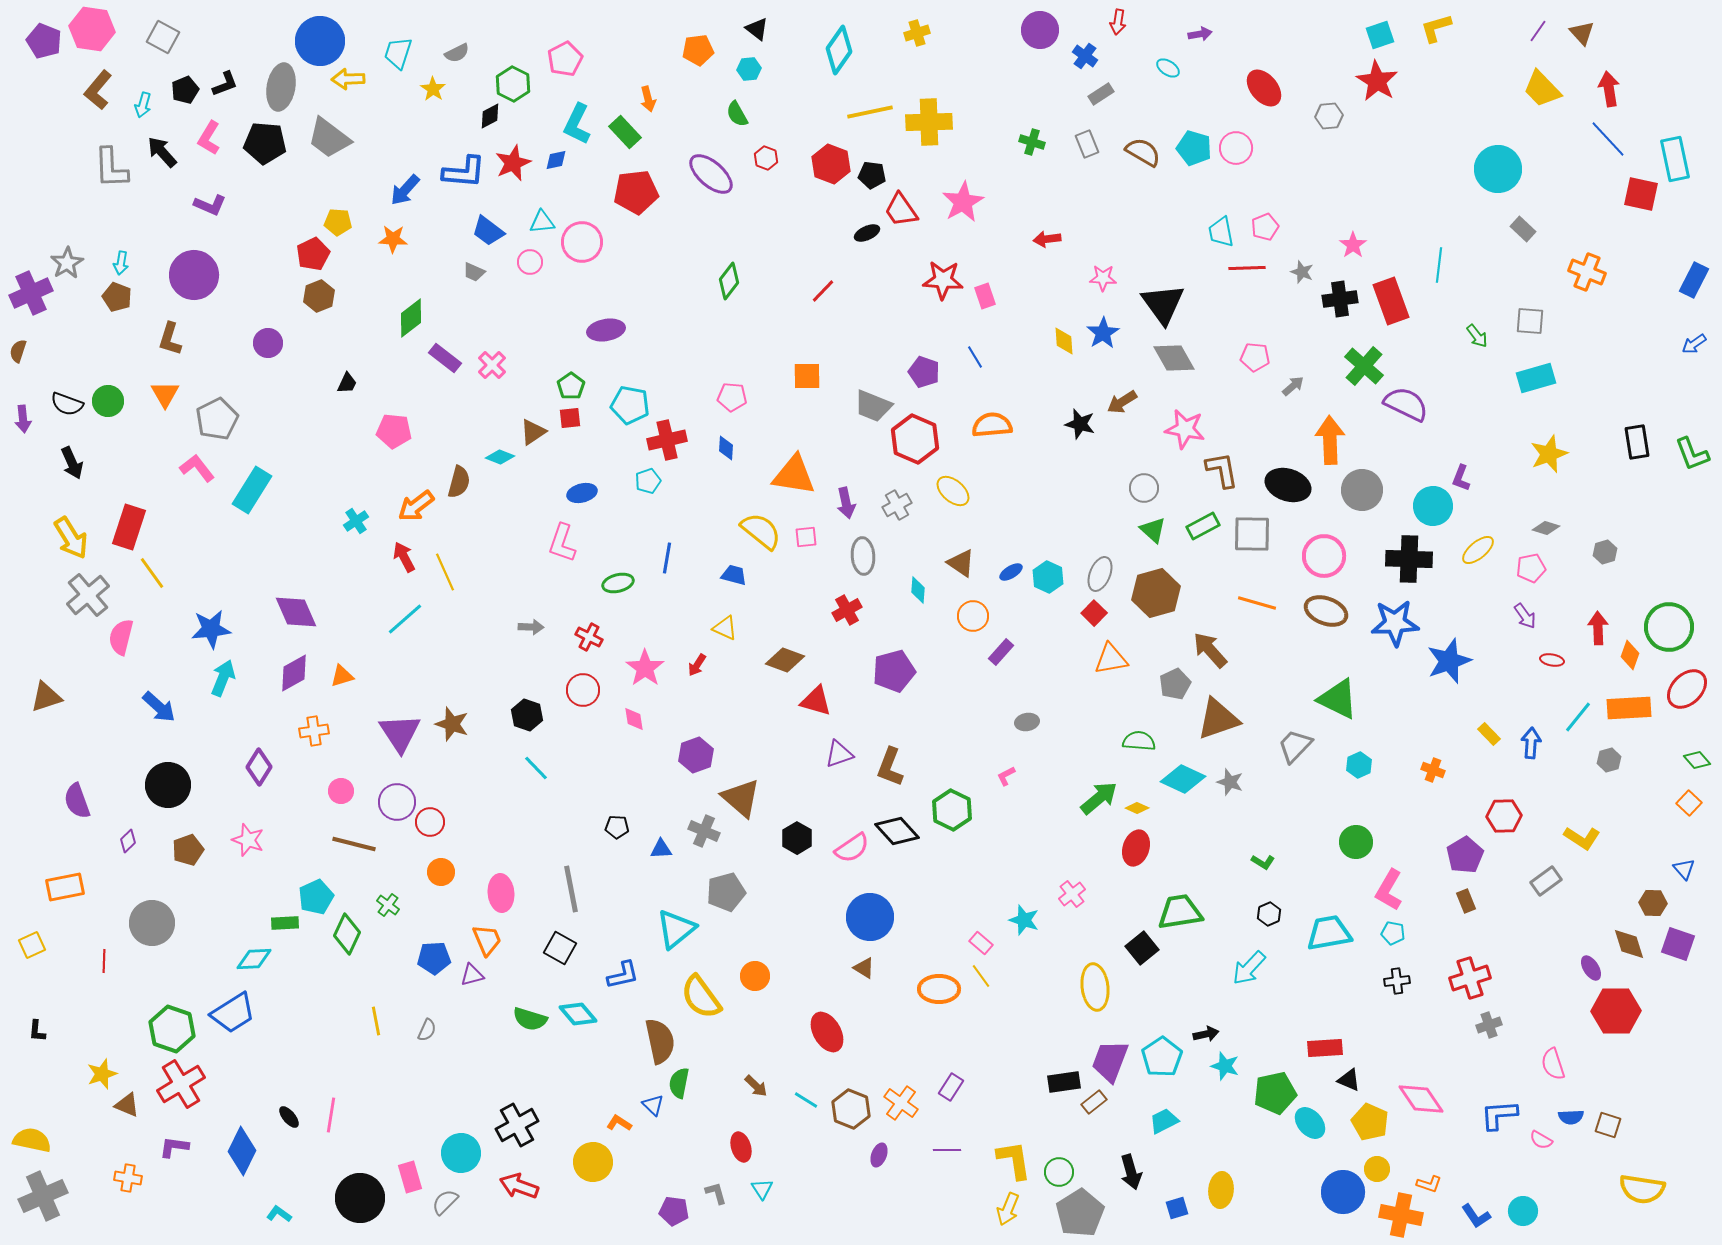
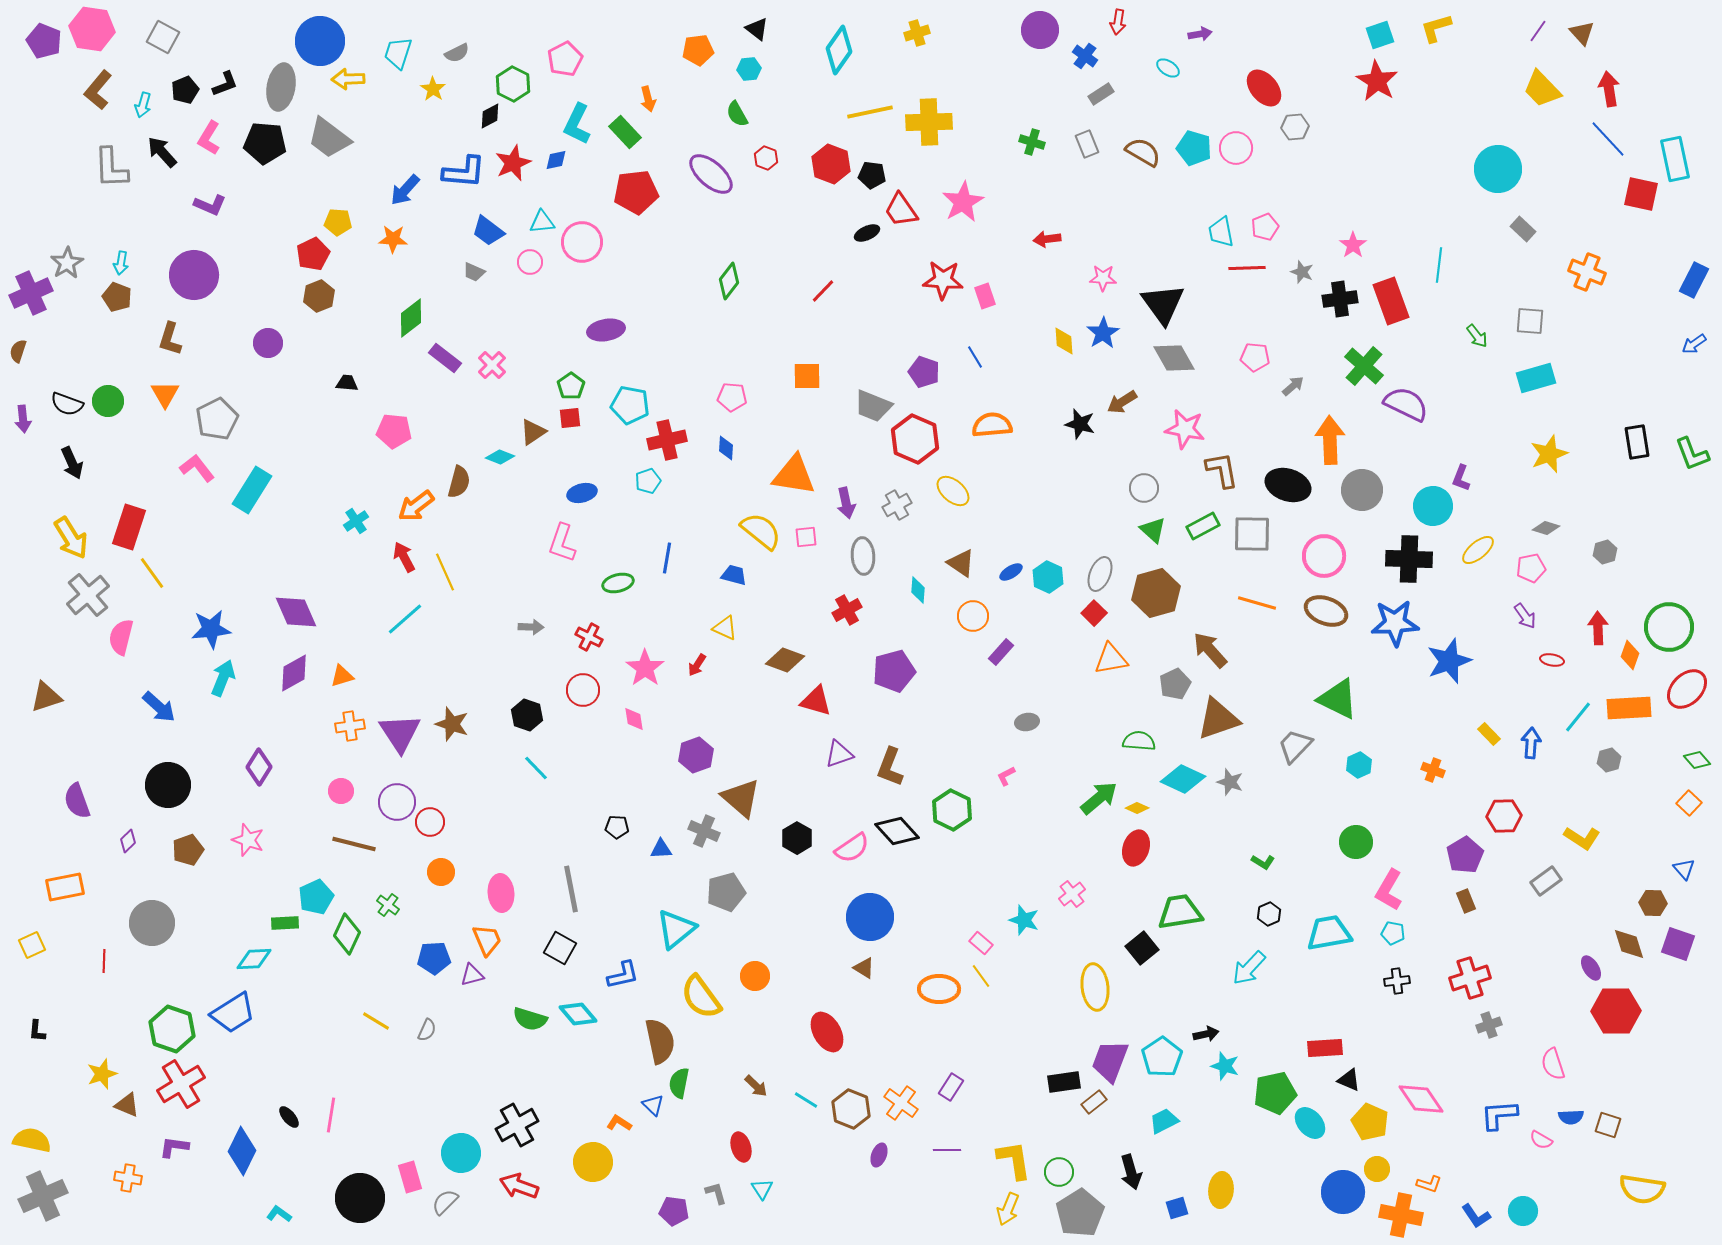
gray hexagon at (1329, 116): moved 34 px left, 11 px down
black trapezoid at (347, 383): rotated 110 degrees counterclockwise
orange cross at (314, 731): moved 36 px right, 5 px up
yellow line at (376, 1021): rotated 48 degrees counterclockwise
